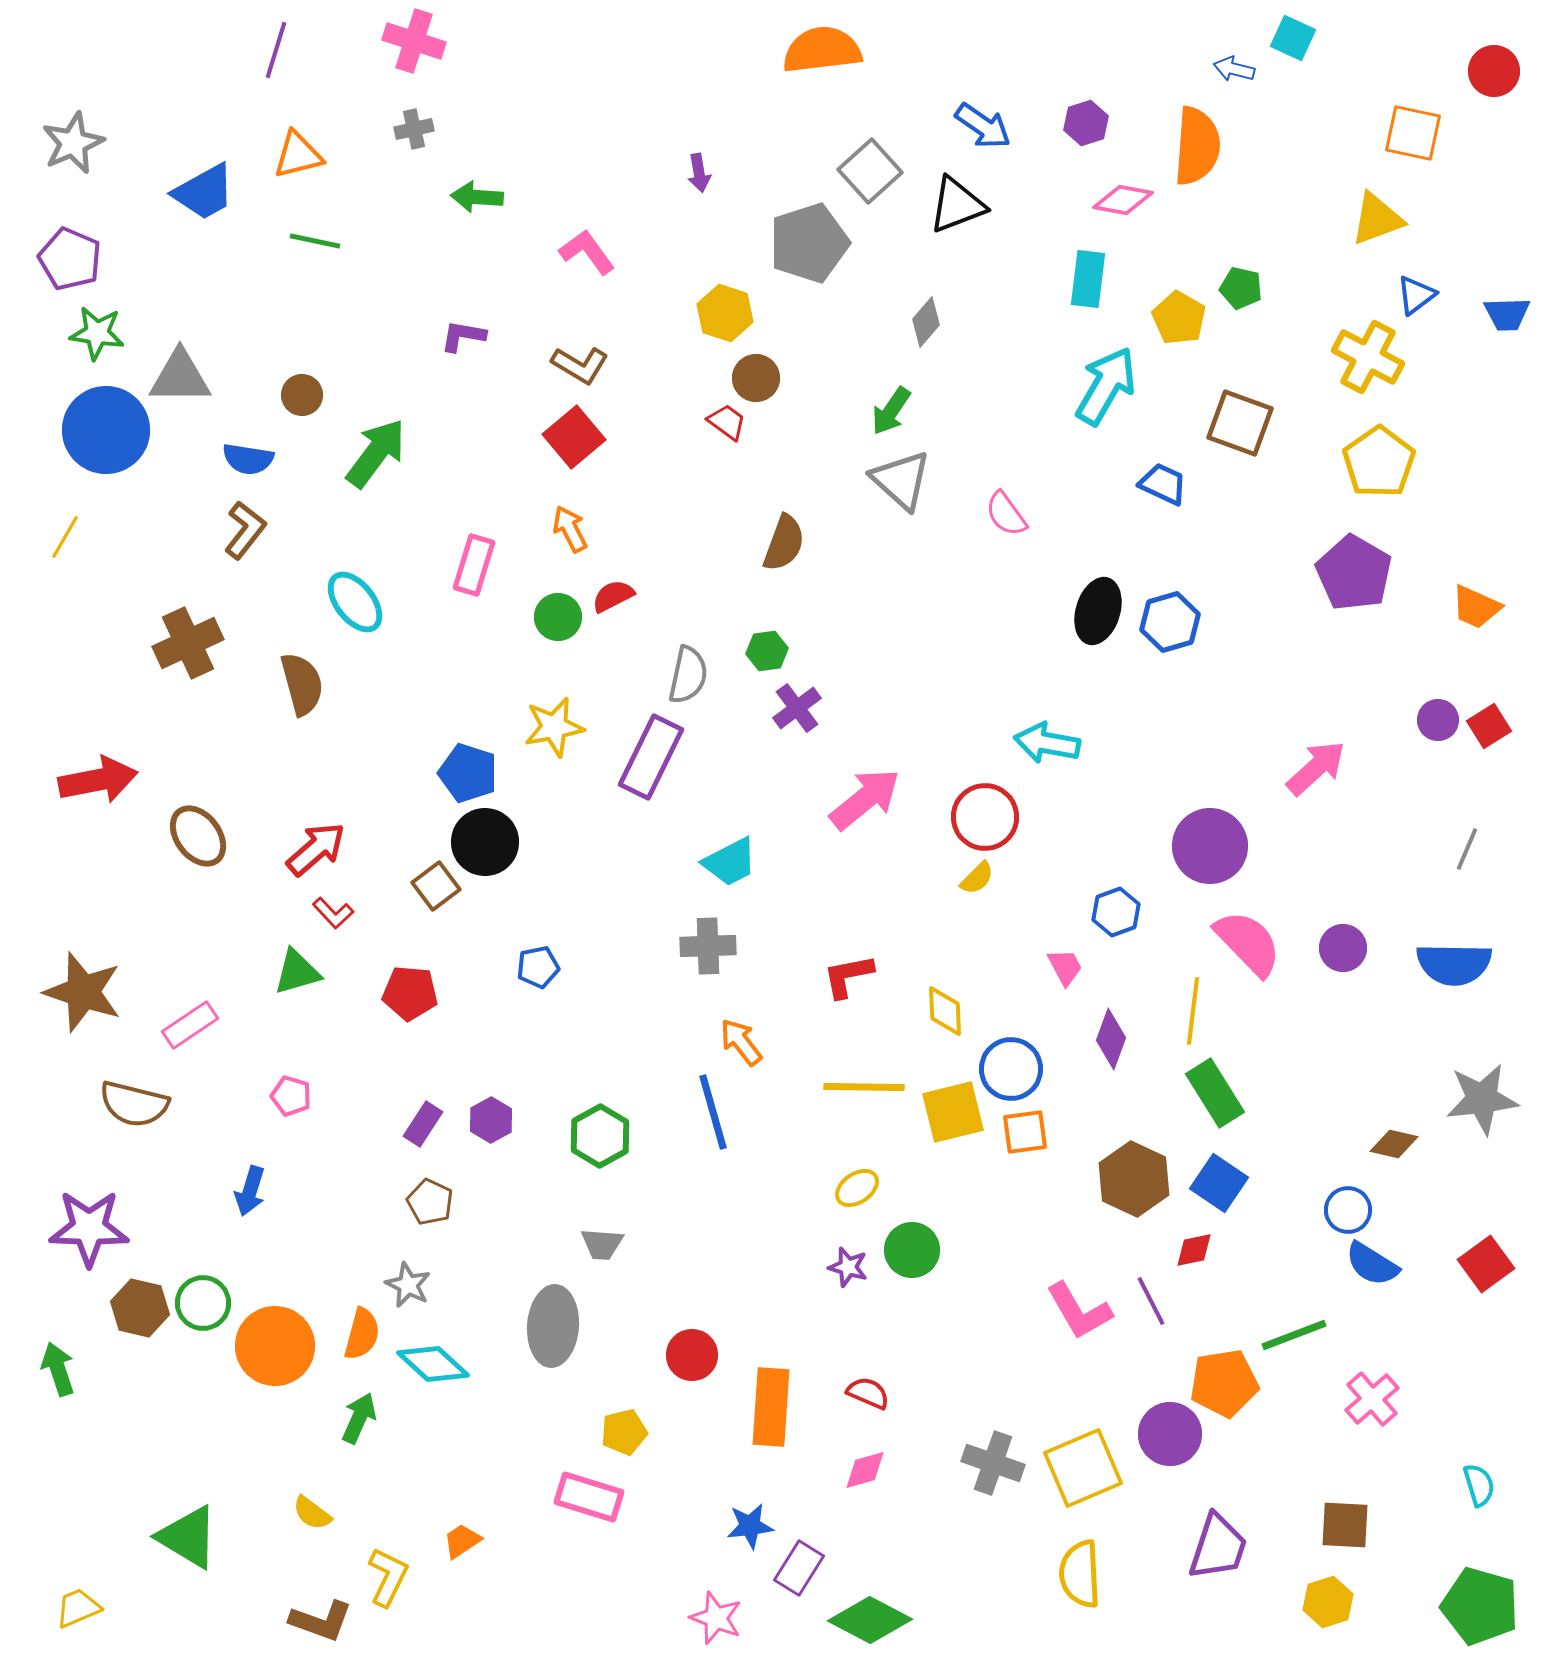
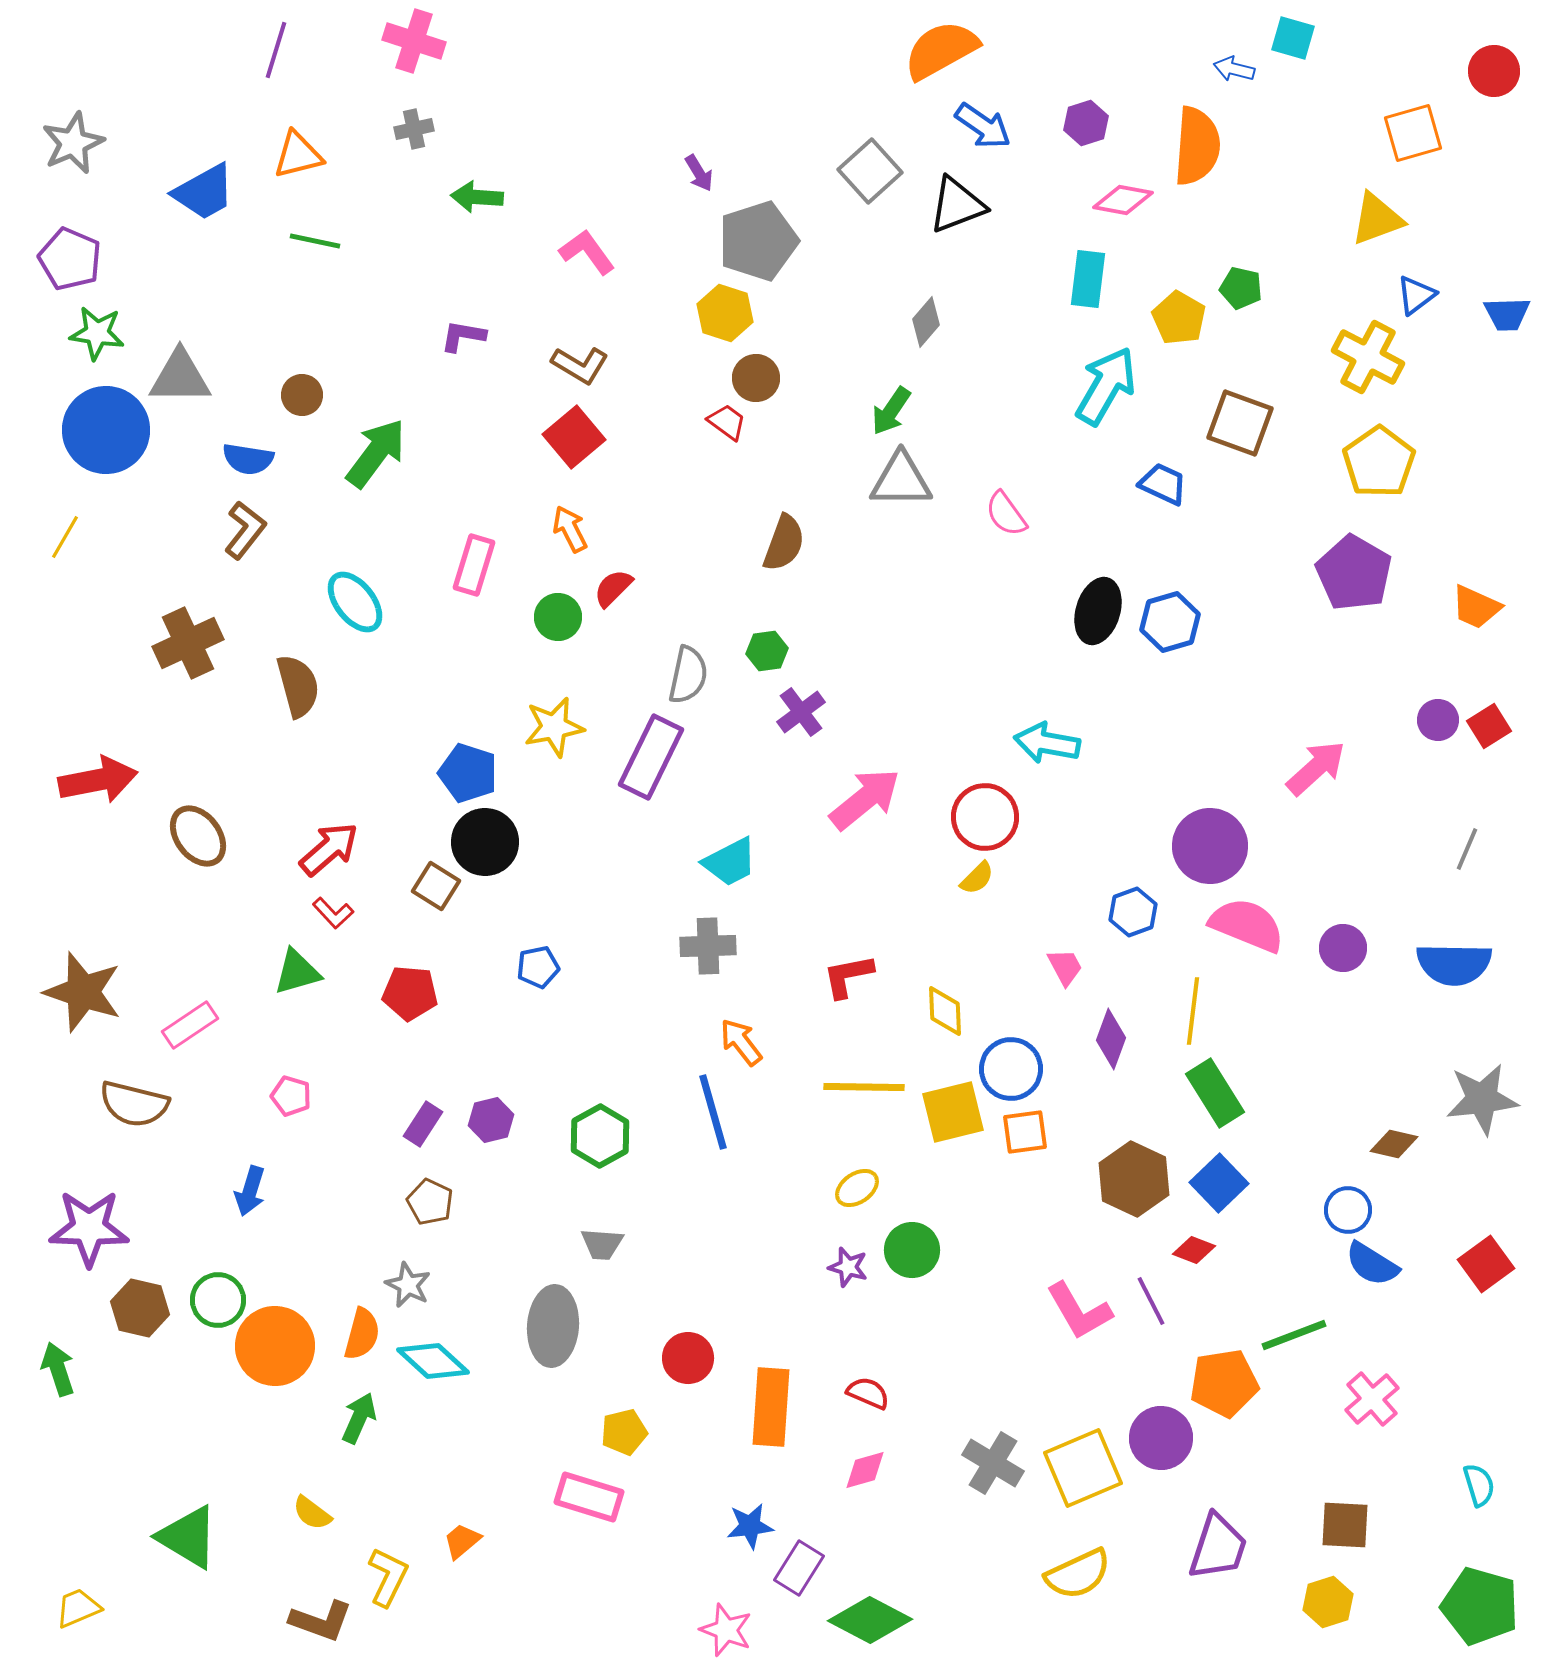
cyan square at (1293, 38): rotated 9 degrees counterclockwise
orange semicircle at (822, 50): moved 119 px right; rotated 22 degrees counterclockwise
orange square at (1413, 133): rotated 28 degrees counterclockwise
purple arrow at (699, 173): rotated 21 degrees counterclockwise
gray pentagon at (809, 243): moved 51 px left, 2 px up
gray triangle at (901, 480): rotated 42 degrees counterclockwise
red semicircle at (613, 596): moved 8 px up; rotated 18 degrees counterclockwise
brown semicircle at (302, 684): moved 4 px left, 2 px down
purple cross at (797, 708): moved 4 px right, 4 px down
red arrow at (316, 849): moved 13 px right
brown square at (436, 886): rotated 21 degrees counterclockwise
blue hexagon at (1116, 912): moved 17 px right
pink semicircle at (1248, 943): moved 1 px left, 18 px up; rotated 24 degrees counterclockwise
purple hexagon at (491, 1120): rotated 15 degrees clockwise
blue square at (1219, 1183): rotated 12 degrees clockwise
red diamond at (1194, 1250): rotated 33 degrees clockwise
green circle at (203, 1303): moved 15 px right, 3 px up
red circle at (692, 1355): moved 4 px left, 3 px down
cyan diamond at (433, 1364): moved 3 px up
purple circle at (1170, 1434): moved 9 px left, 4 px down
gray cross at (993, 1463): rotated 12 degrees clockwise
orange trapezoid at (462, 1541): rotated 6 degrees counterclockwise
yellow semicircle at (1080, 1574): moved 2 px left; rotated 112 degrees counterclockwise
pink star at (716, 1618): moved 10 px right, 12 px down
